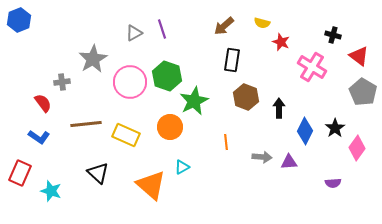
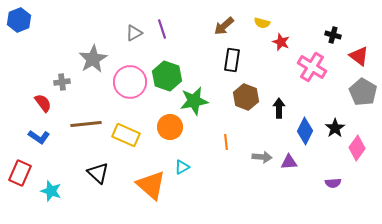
green star: rotated 16 degrees clockwise
